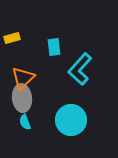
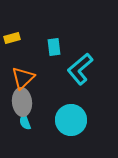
cyan L-shape: rotated 8 degrees clockwise
gray ellipse: moved 4 px down
